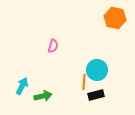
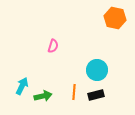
orange line: moved 10 px left, 10 px down
